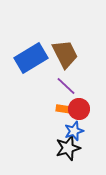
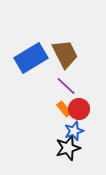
orange rectangle: rotated 42 degrees clockwise
